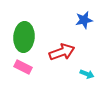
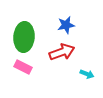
blue star: moved 18 px left, 5 px down
